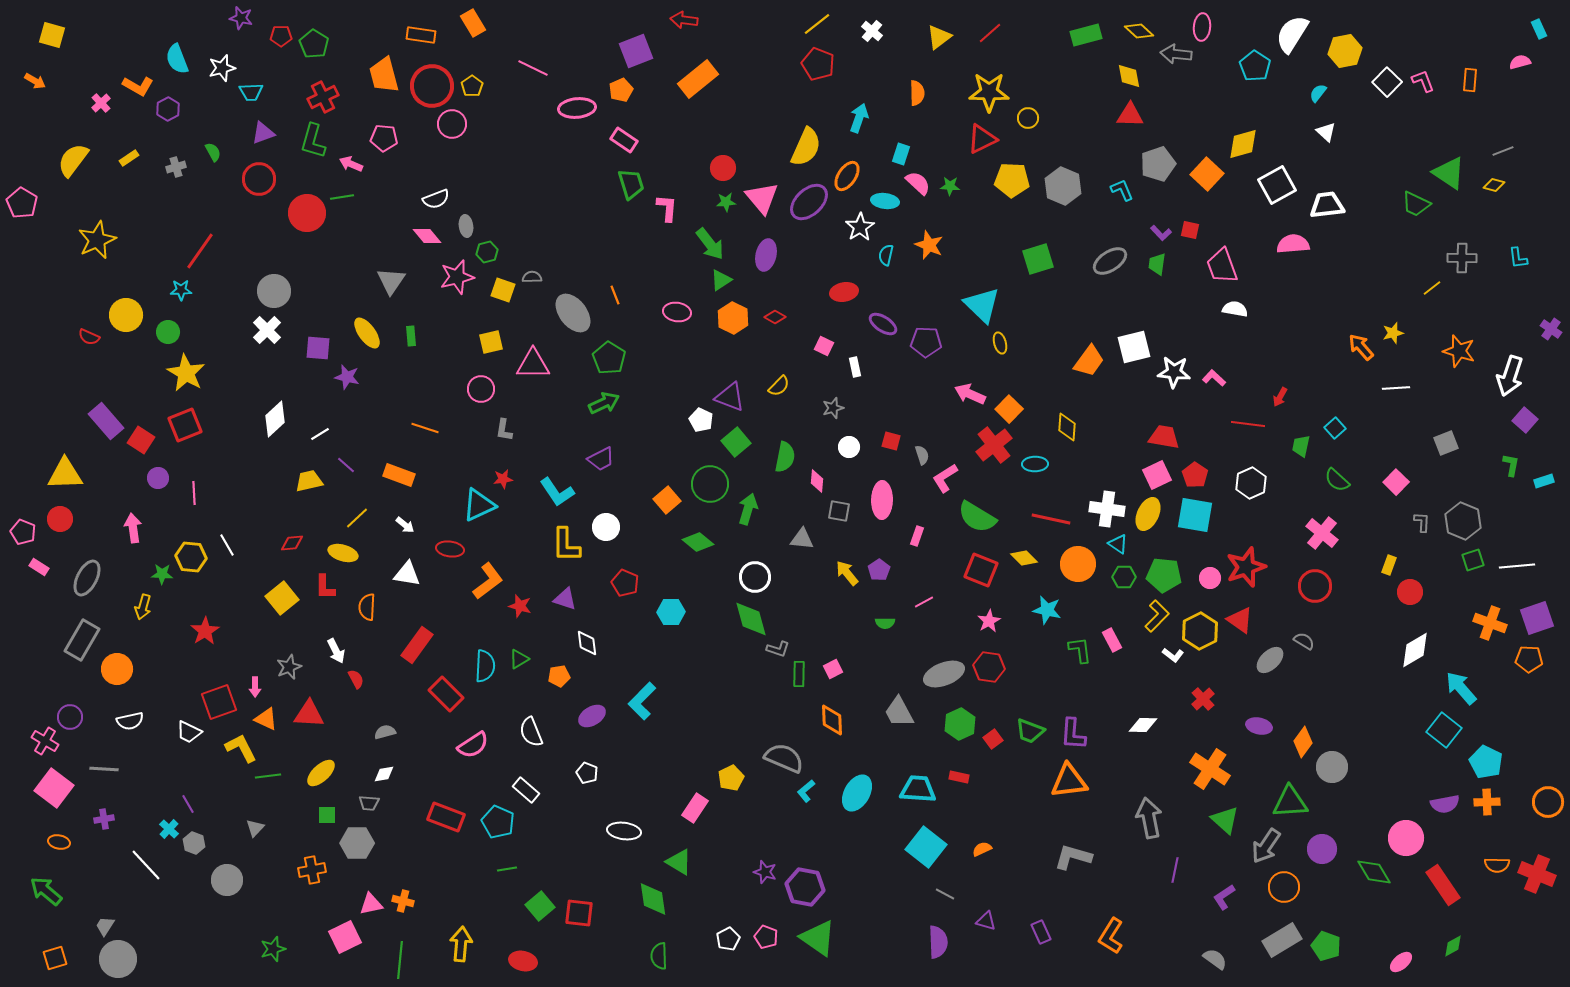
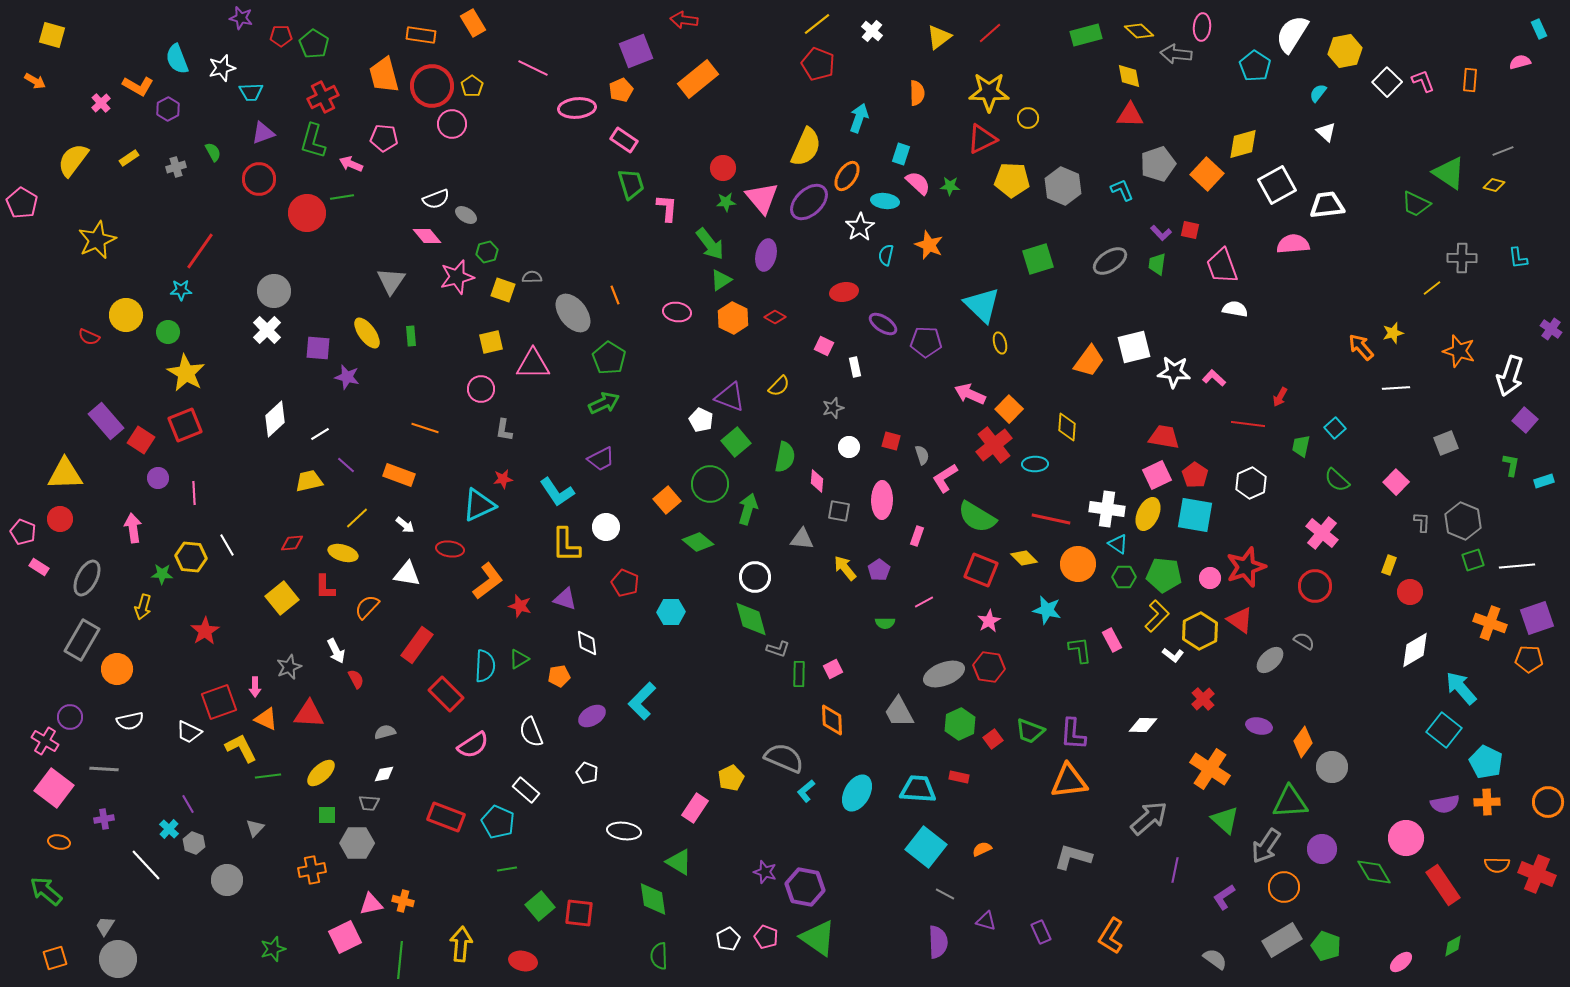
gray ellipse at (466, 226): moved 11 px up; rotated 50 degrees counterclockwise
yellow arrow at (847, 573): moved 2 px left, 5 px up
orange semicircle at (367, 607): rotated 40 degrees clockwise
gray arrow at (1149, 818): rotated 60 degrees clockwise
